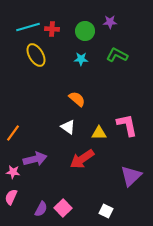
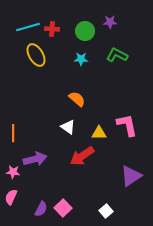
orange line: rotated 36 degrees counterclockwise
red arrow: moved 3 px up
purple triangle: rotated 10 degrees clockwise
white square: rotated 24 degrees clockwise
